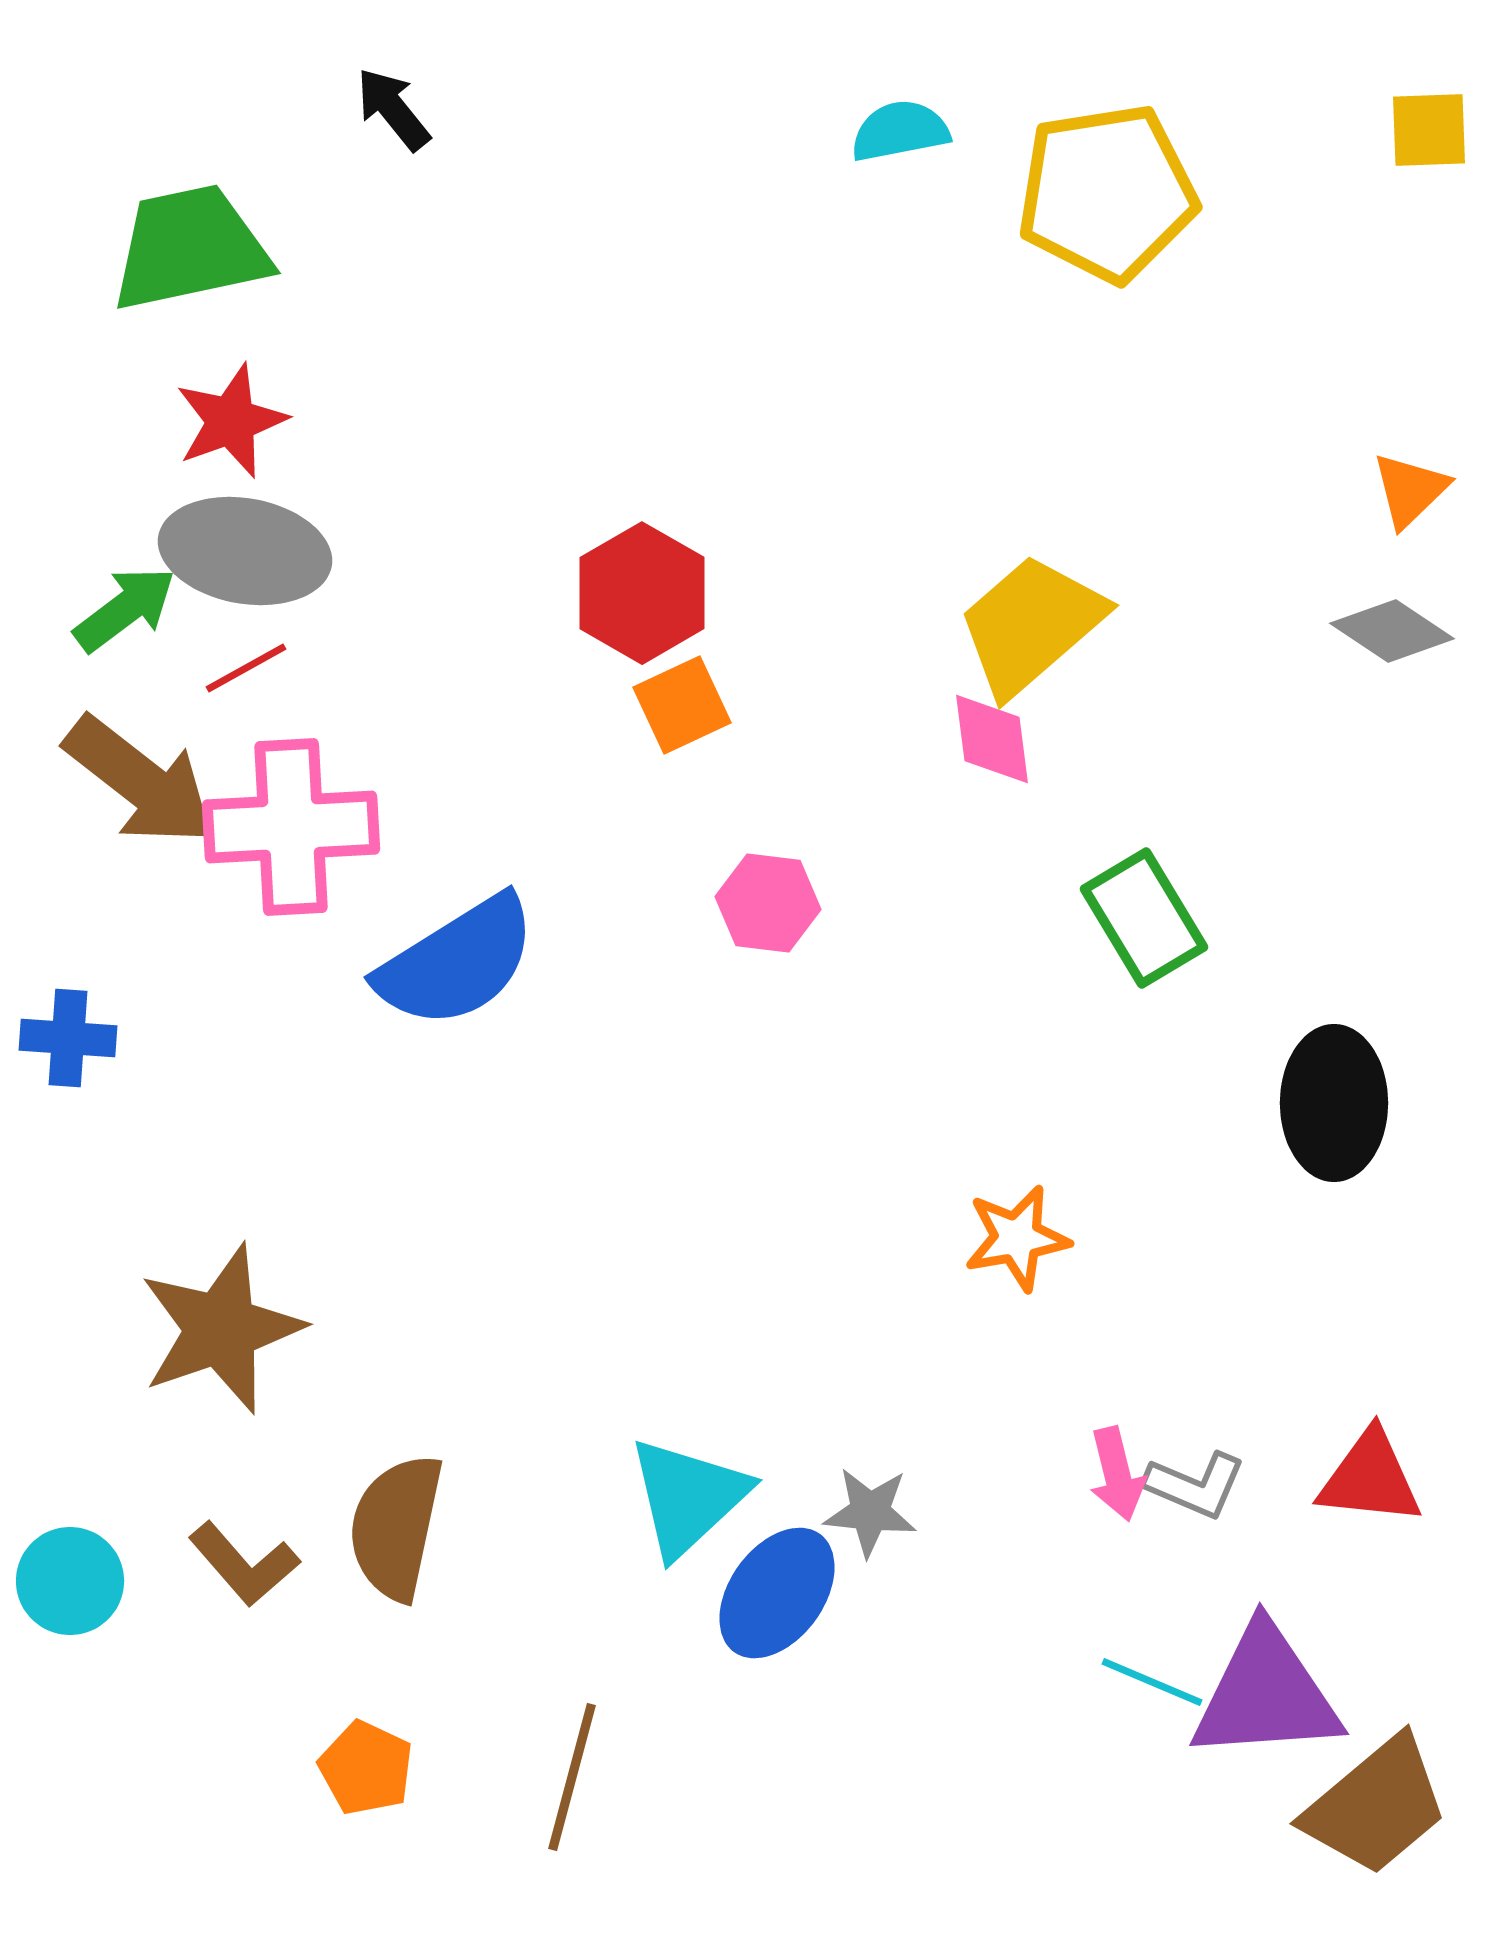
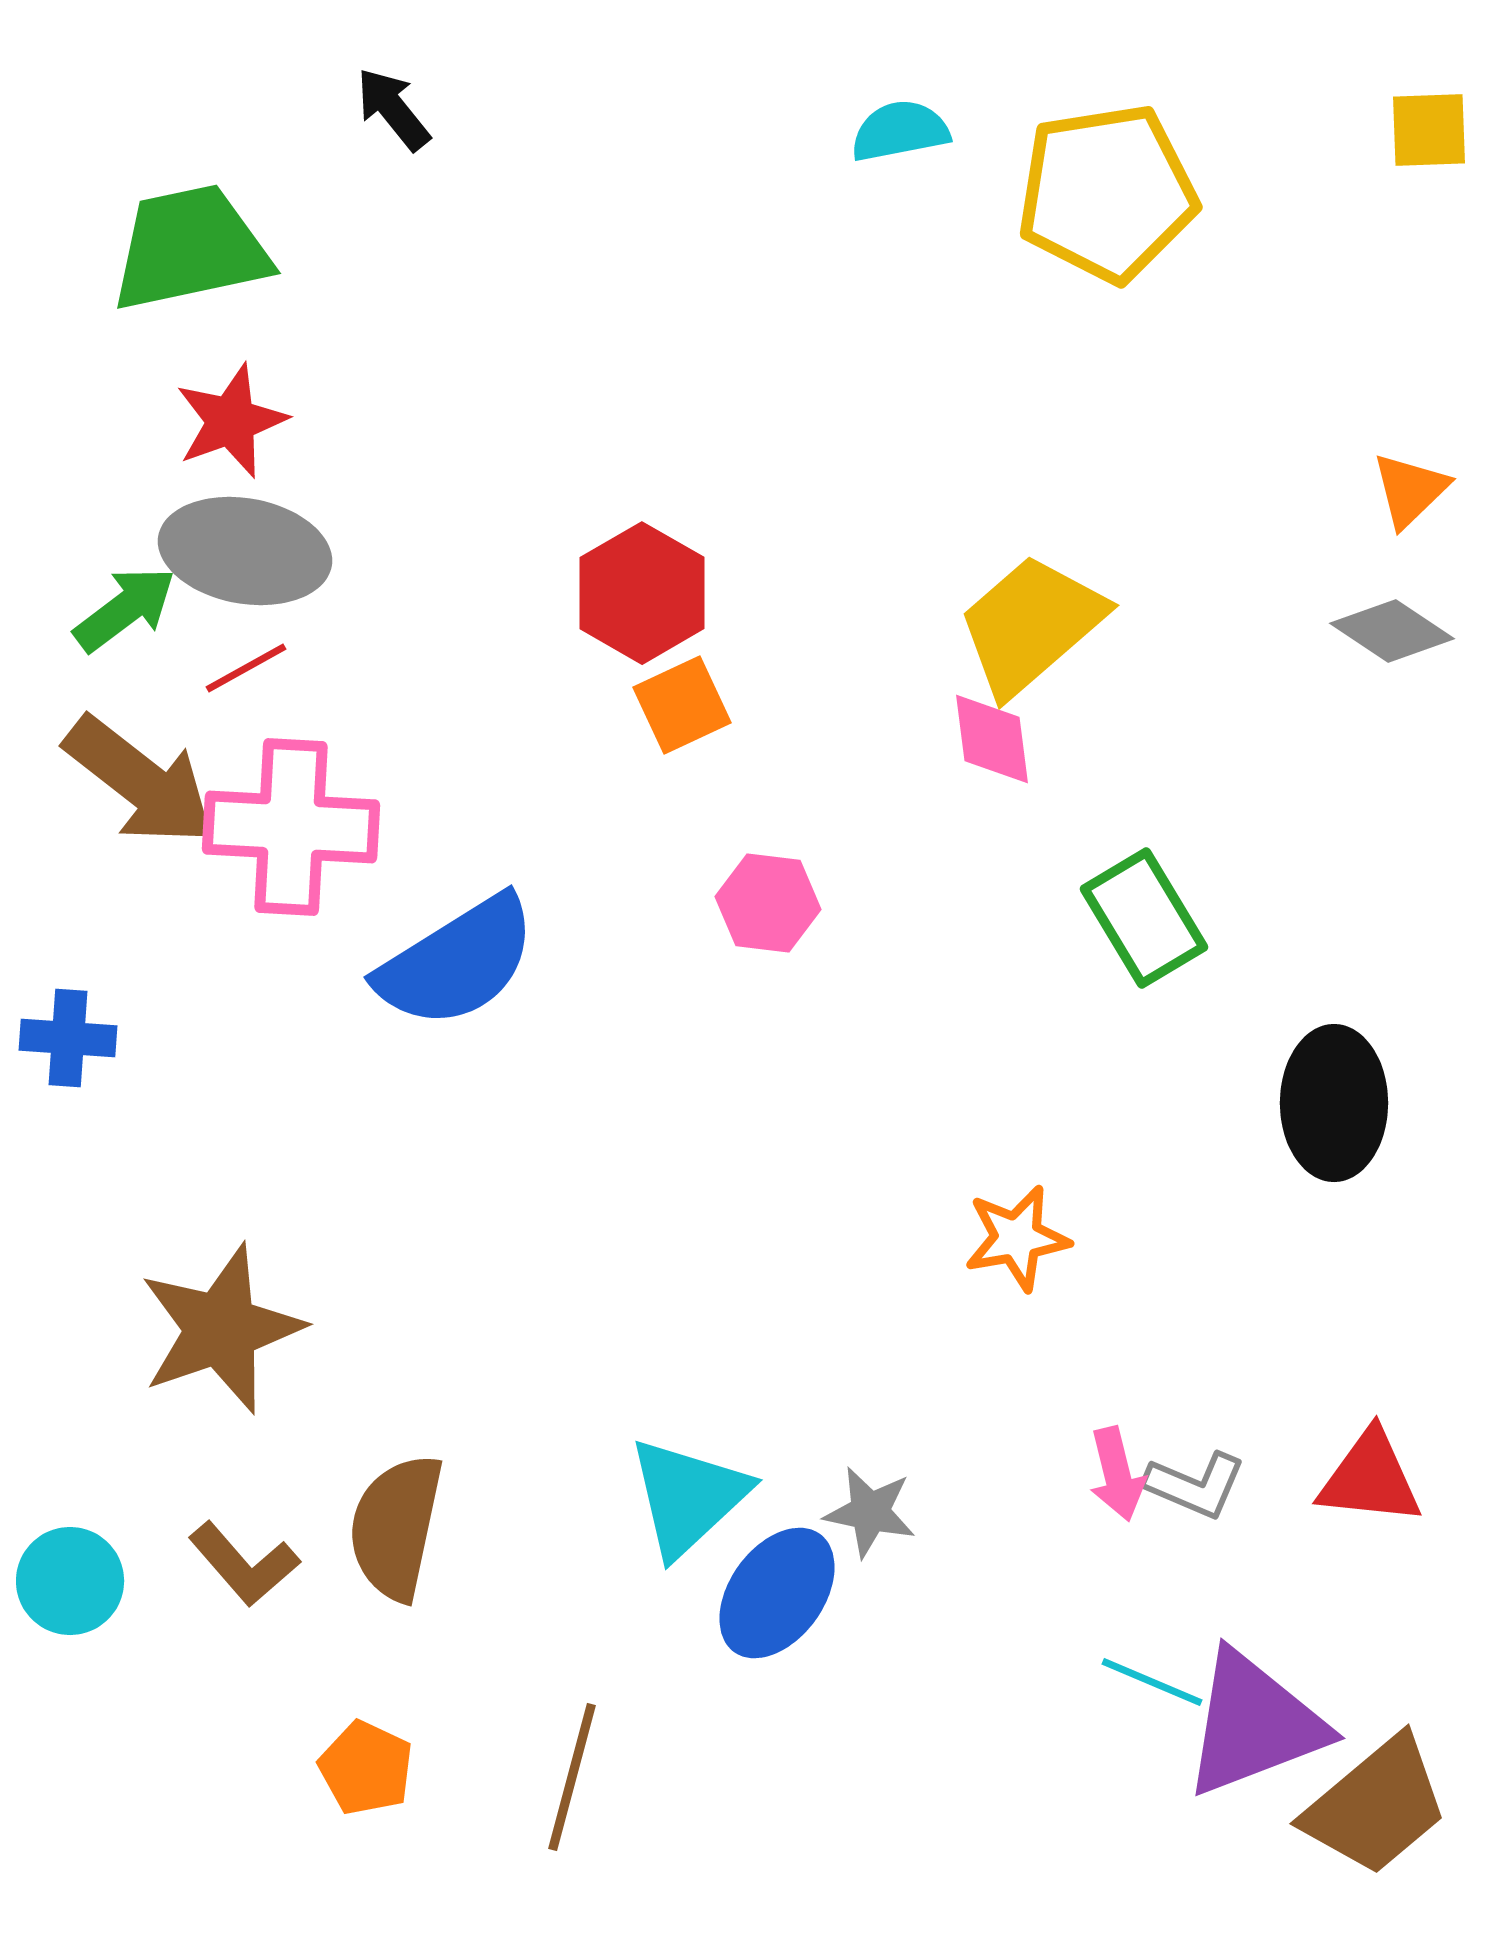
pink cross: rotated 6 degrees clockwise
gray star: rotated 6 degrees clockwise
purple triangle: moved 12 px left, 30 px down; rotated 17 degrees counterclockwise
